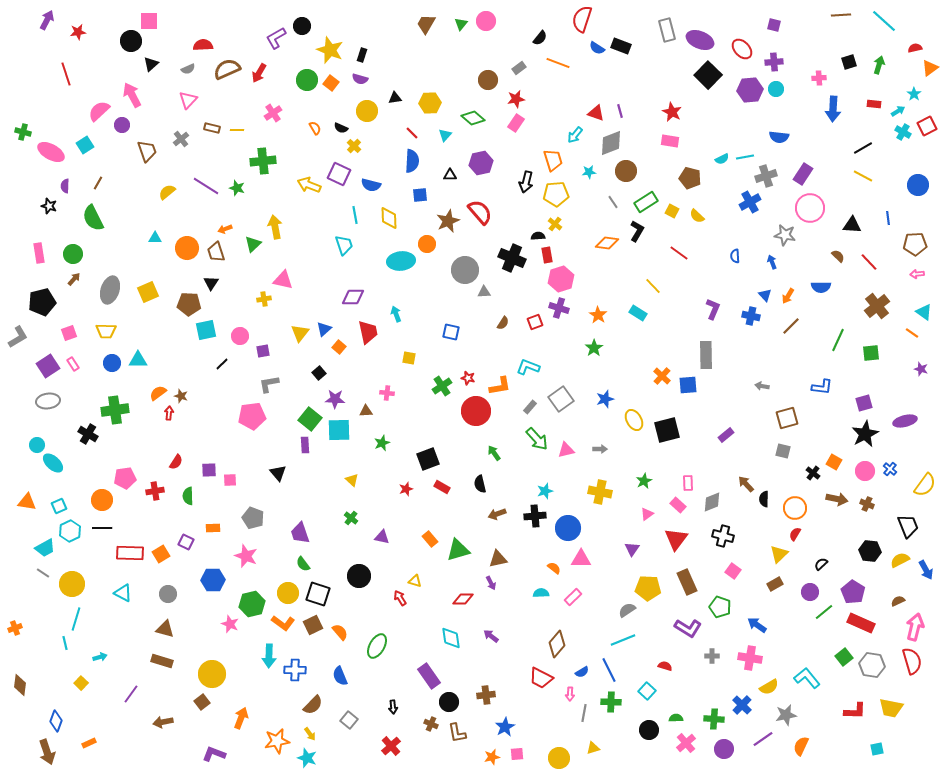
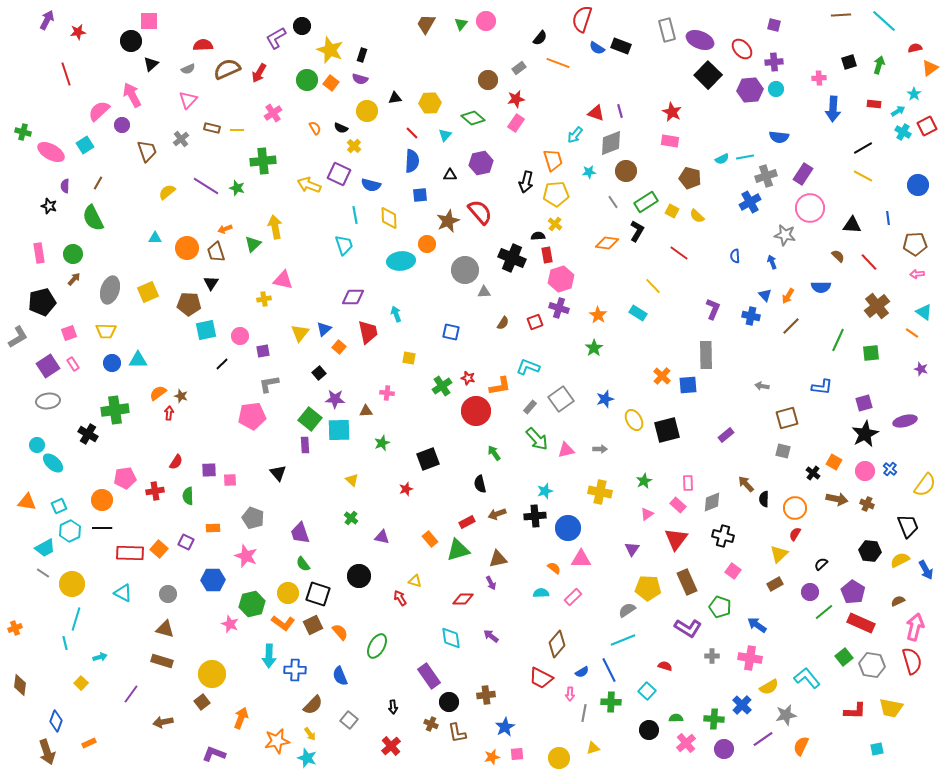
red rectangle at (442, 487): moved 25 px right, 35 px down; rotated 56 degrees counterclockwise
orange square at (161, 554): moved 2 px left, 5 px up; rotated 18 degrees counterclockwise
